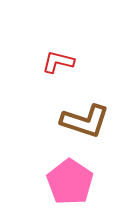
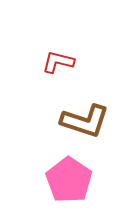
pink pentagon: moved 1 px left, 2 px up
